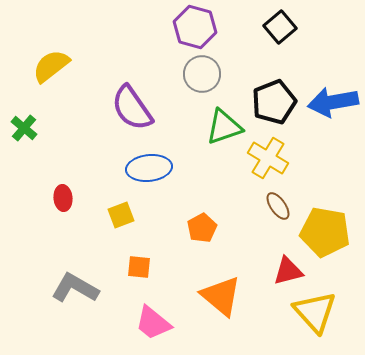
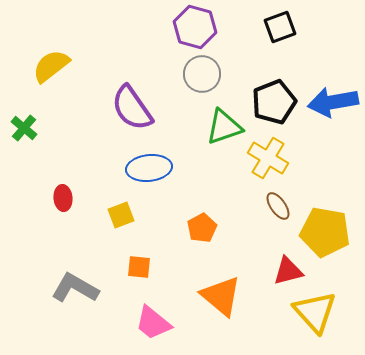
black square: rotated 20 degrees clockwise
